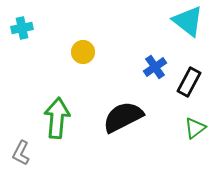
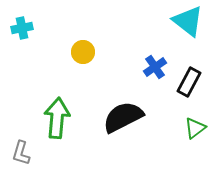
gray L-shape: rotated 10 degrees counterclockwise
